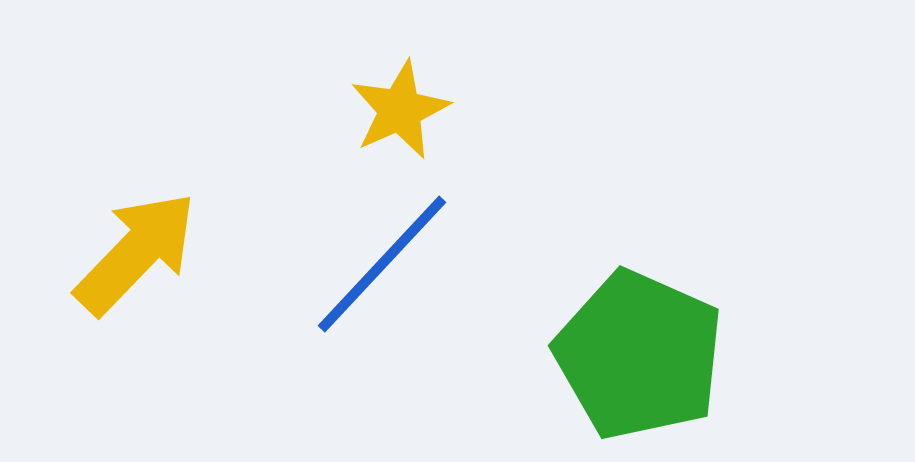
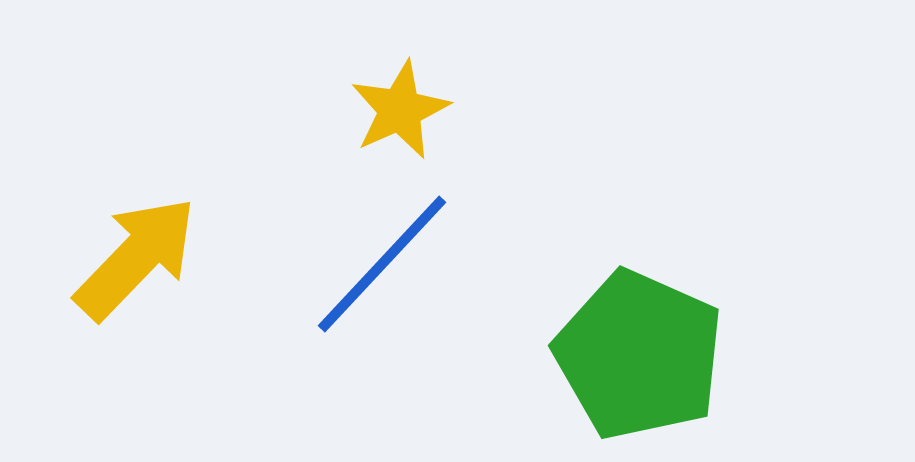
yellow arrow: moved 5 px down
